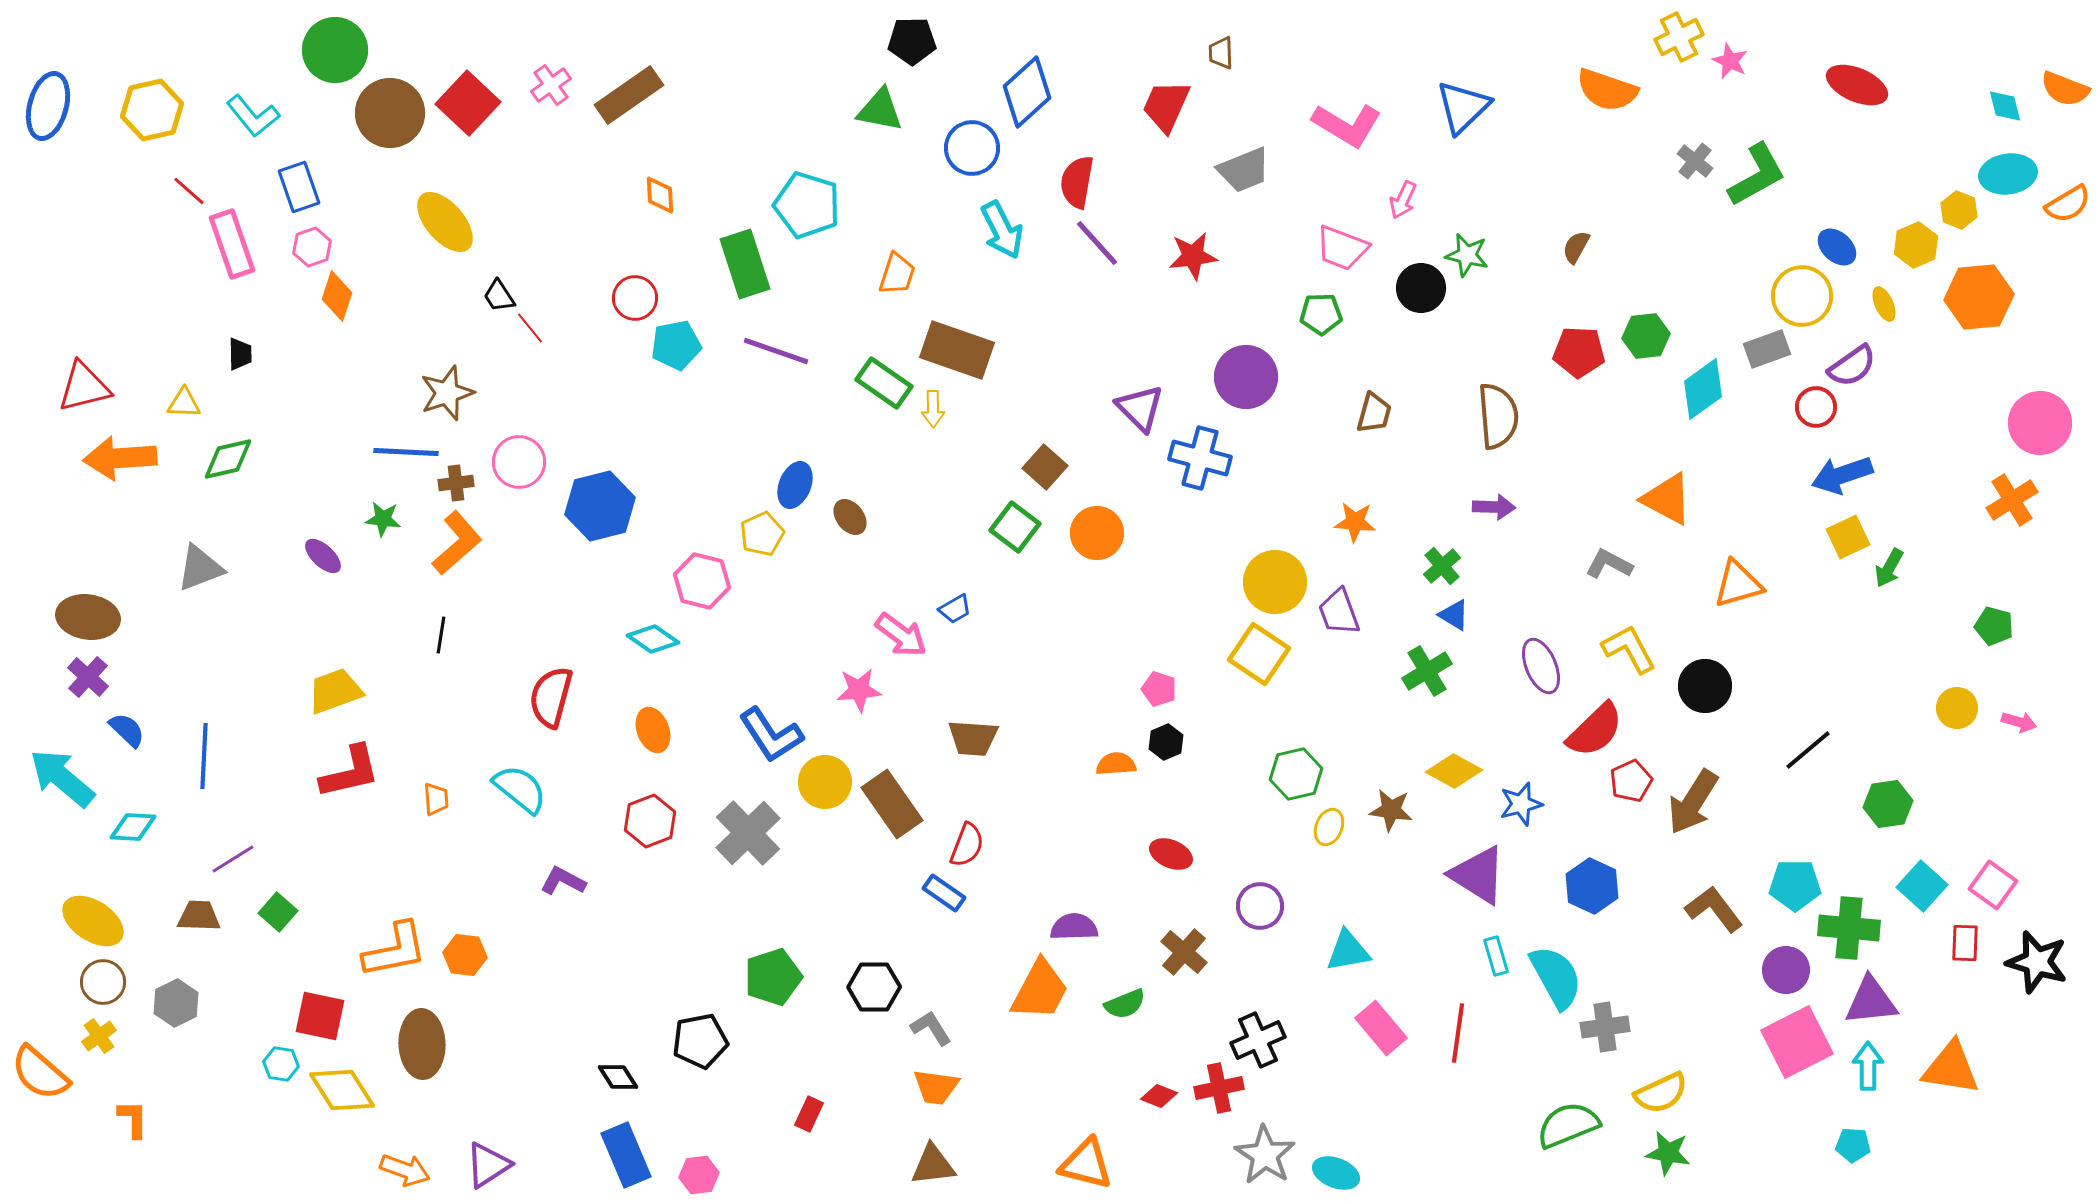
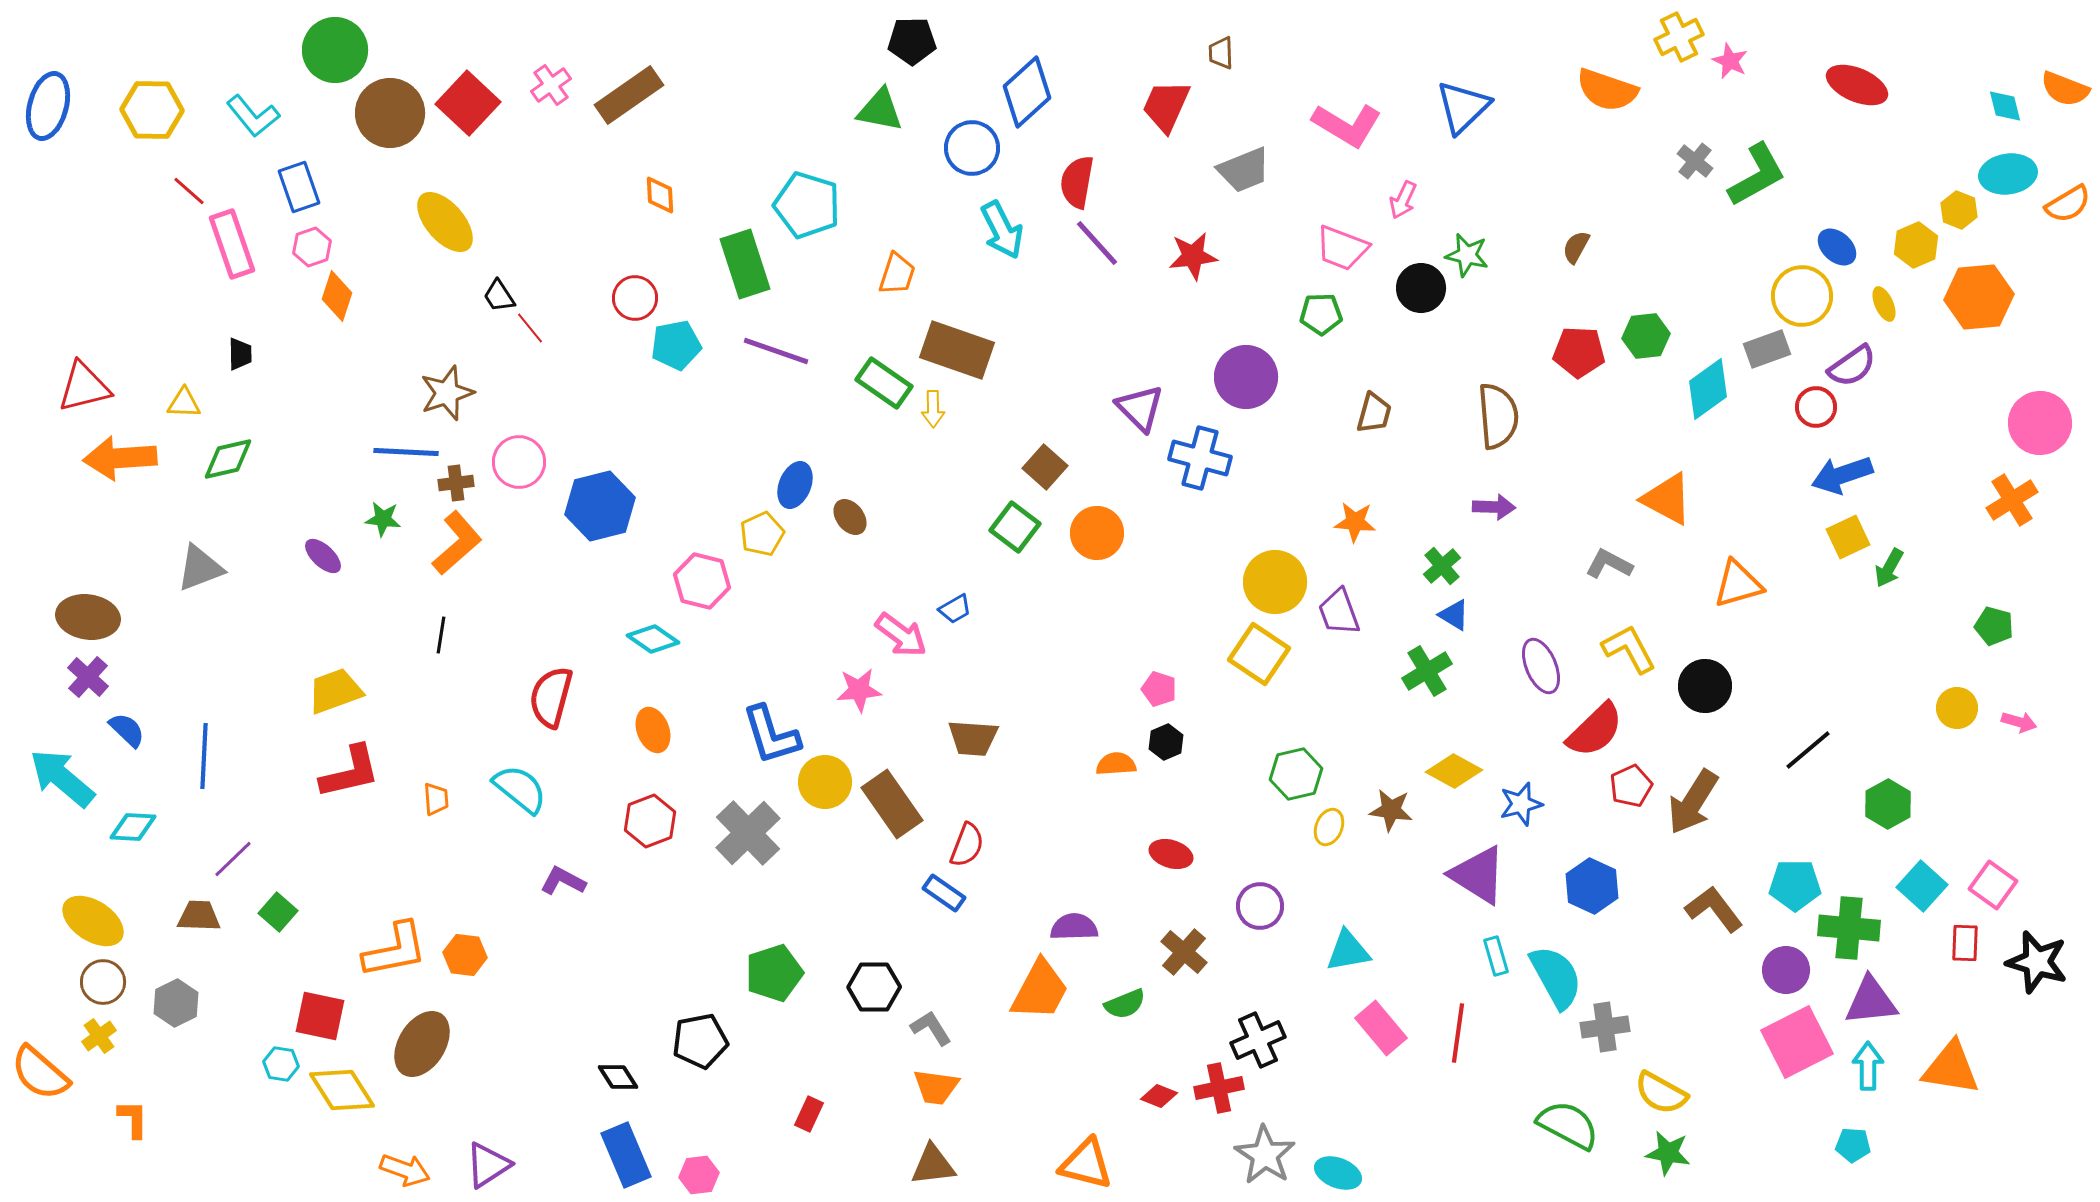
yellow hexagon at (152, 110): rotated 14 degrees clockwise
cyan diamond at (1703, 389): moved 5 px right
blue L-shape at (771, 735): rotated 16 degrees clockwise
red pentagon at (1631, 781): moved 5 px down
green hexagon at (1888, 804): rotated 21 degrees counterclockwise
red ellipse at (1171, 854): rotated 6 degrees counterclockwise
purple line at (233, 859): rotated 12 degrees counterclockwise
green pentagon at (773, 977): moved 1 px right, 4 px up
brown ellipse at (422, 1044): rotated 34 degrees clockwise
yellow semicircle at (1661, 1093): rotated 54 degrees clockwise
green semicircle at (1568, 1125): rotated 50 degrees clockwise
cyan ellipse at (1336, 1173): moved 2 px right
